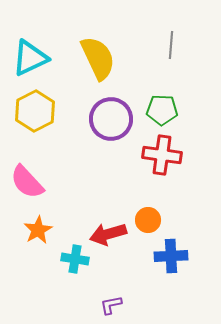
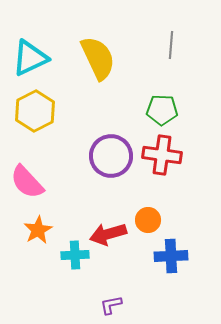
purple circle: moved 37 px down
cyan cross: moved 4 px up; rotated 12 degrees counterclockwise
